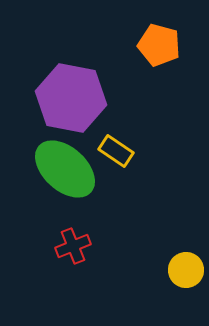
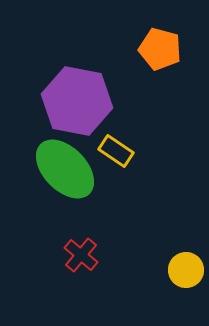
orange pentagon: moved 1 px right, 4 px down
purple hexagon: moved 6 px right, 3 px down
green ellipse: rotated 4 degrees clockwise
red cross: moved 8 px right, 9 px down; rotated 28 degrees counterclockwise
